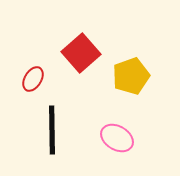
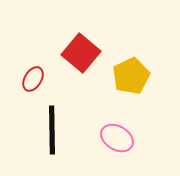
red square: rotated 9 degrees counterclockwise
yellow pentagon: rotated 6 degrees counterclockwise
